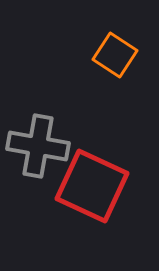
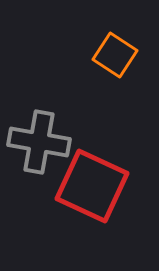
gray cross: moved 1 px right, 4 px up
